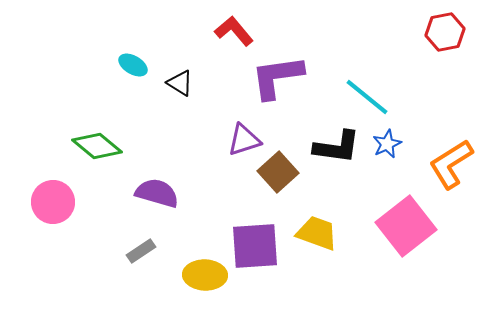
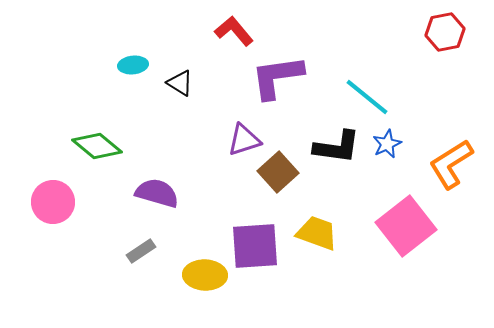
cyan ellipse: rotated 36 degrees counterclockwise
